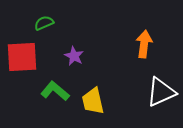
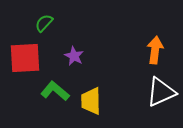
green semicircle: rotated 24 degrees counterclockwise
orange arrow: moved 11 px right, 6 px down
red square: moved 3 px right, 1 px down
yellow trapezoid: moved 2 px left; rotated 12 degrees clockwise
